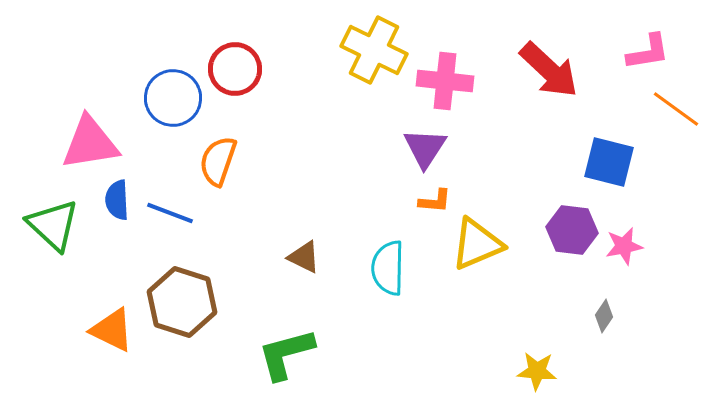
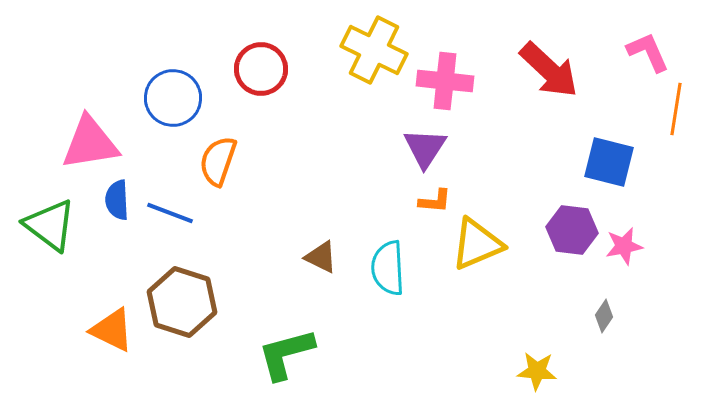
pink L-shape: rotated 105 degrees counterclockwise
red circle: moved 26 px right
orange line: rotated 63 degrees clockwise
green triangle: moved 3 px left; rotated 6 degrees counterclockwise
brown triangle: moved 17 px right
cyan semicircle: rotated 4 degrees counterclockwise
